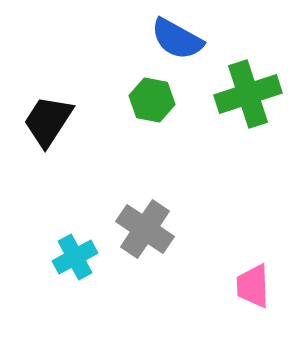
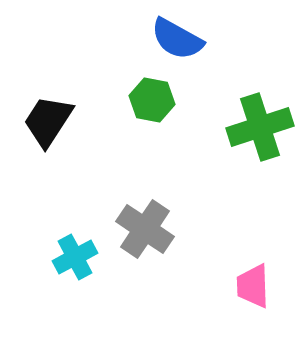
green cross: moved 12 px right, 33 px down
